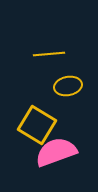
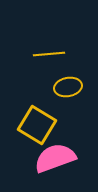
yellow ellipse: moved 1 px down
pink semicircle: moved 1 px left, 6 px down
